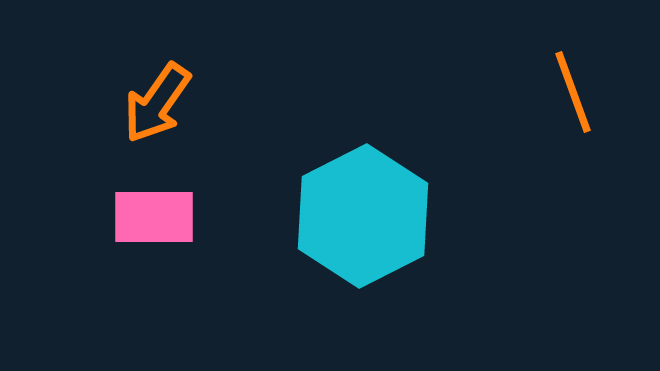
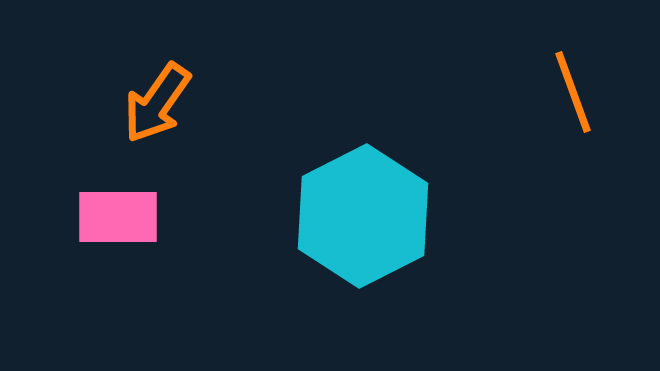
pink rectangle: moved 36 px left
